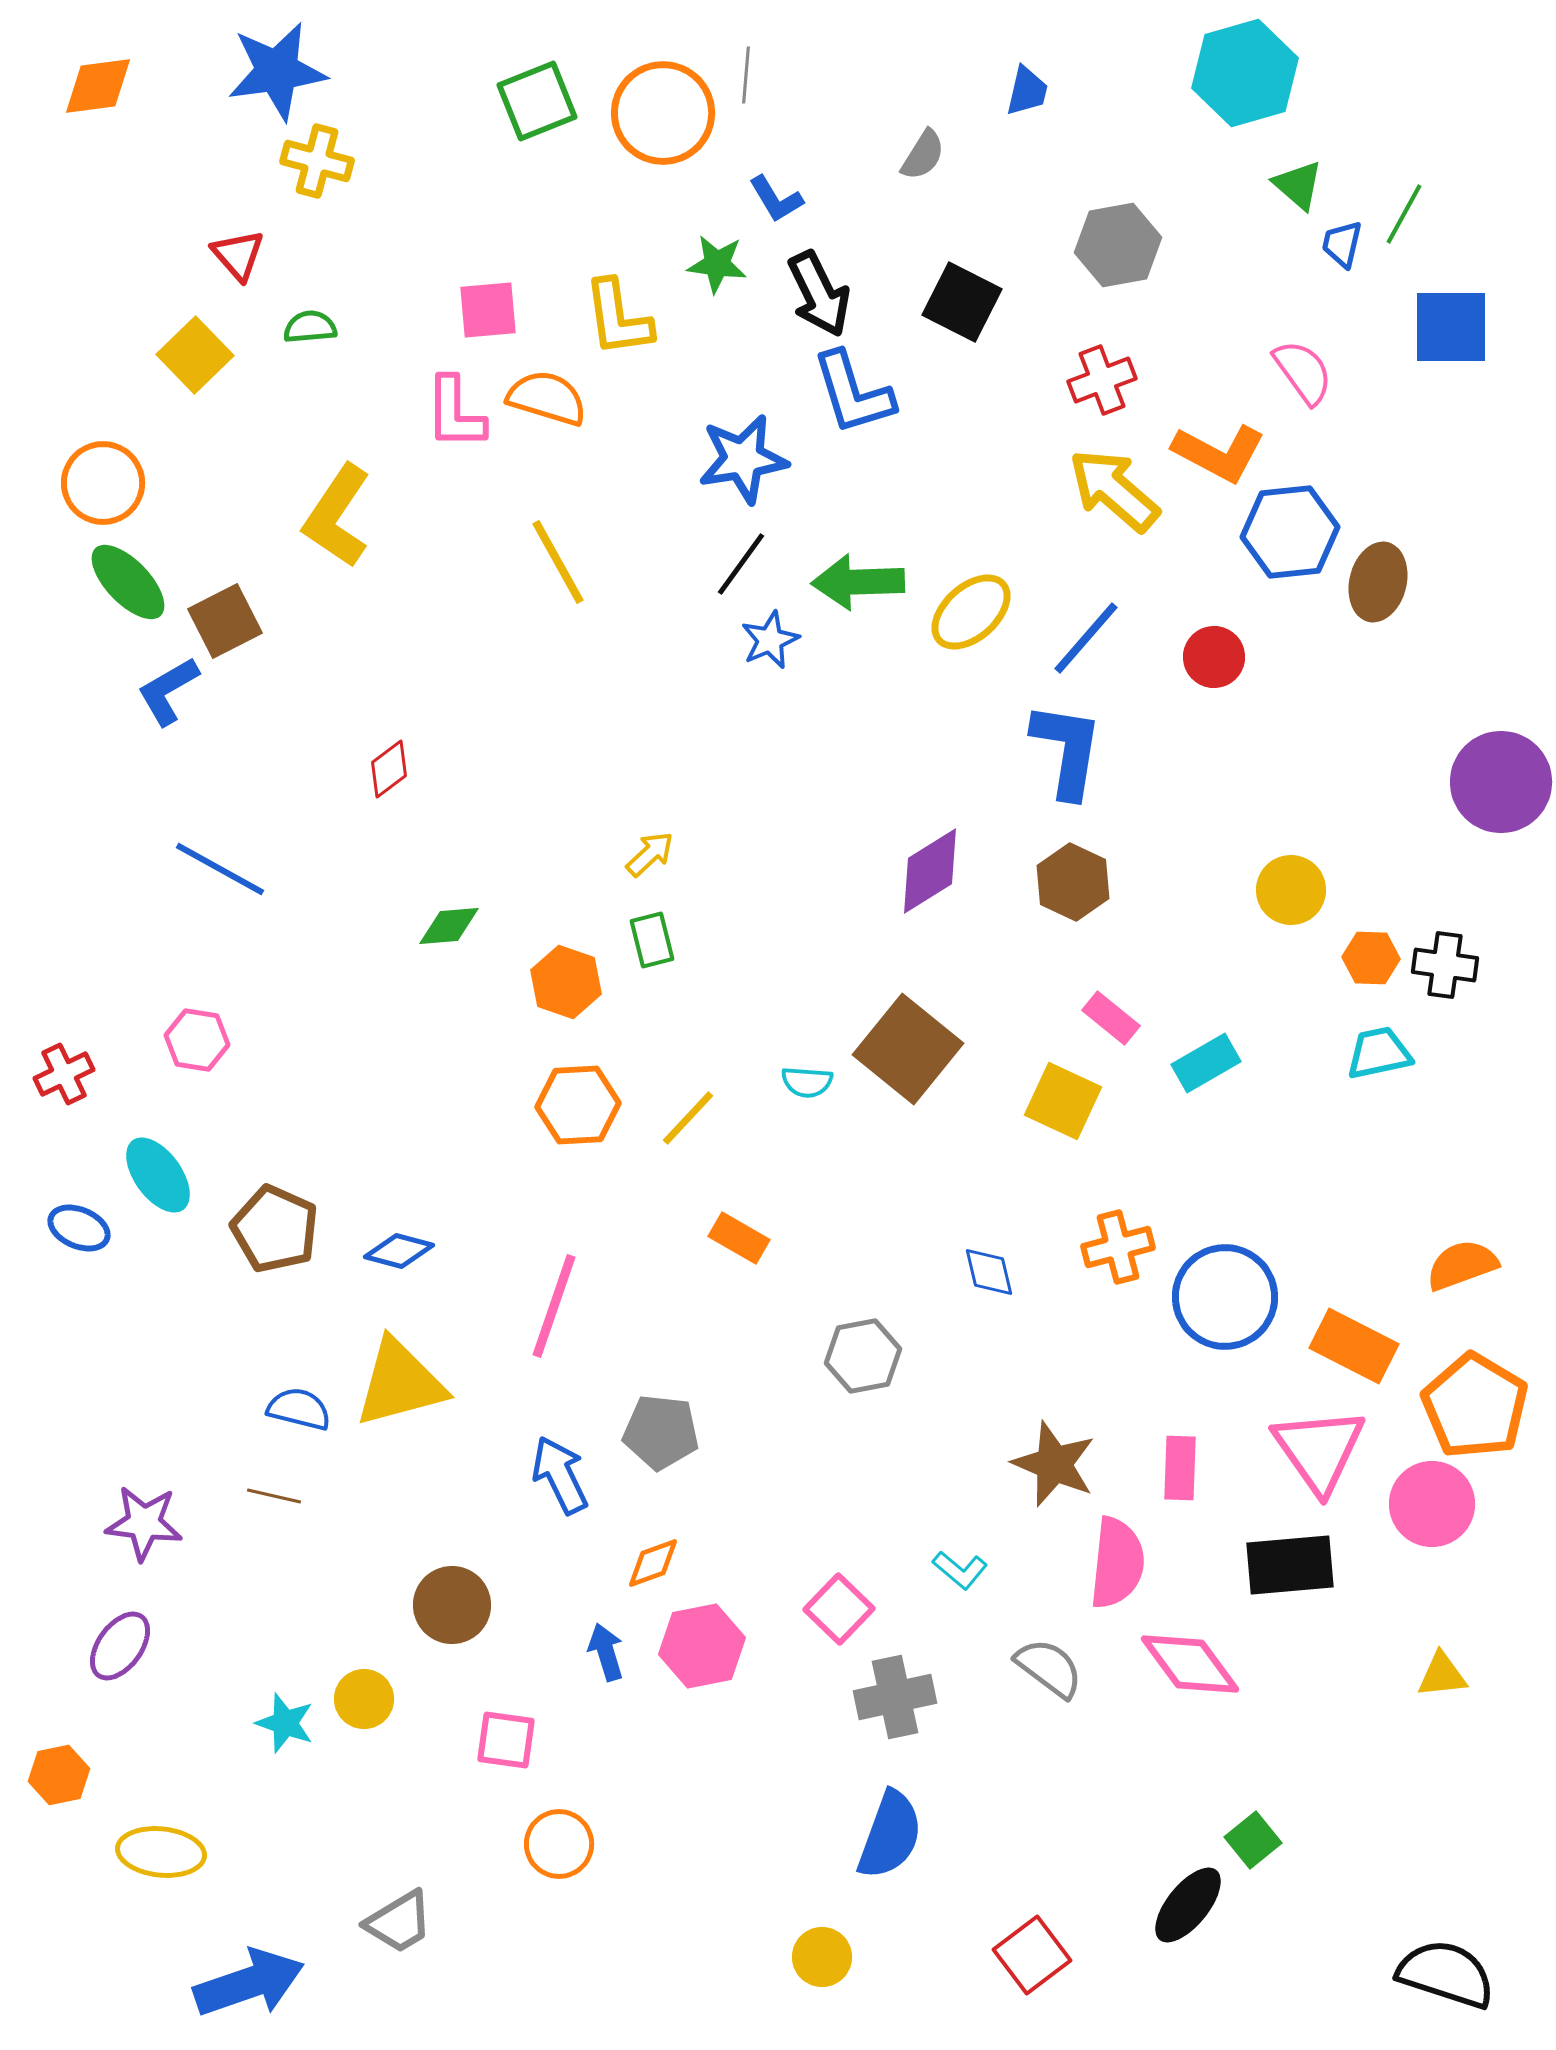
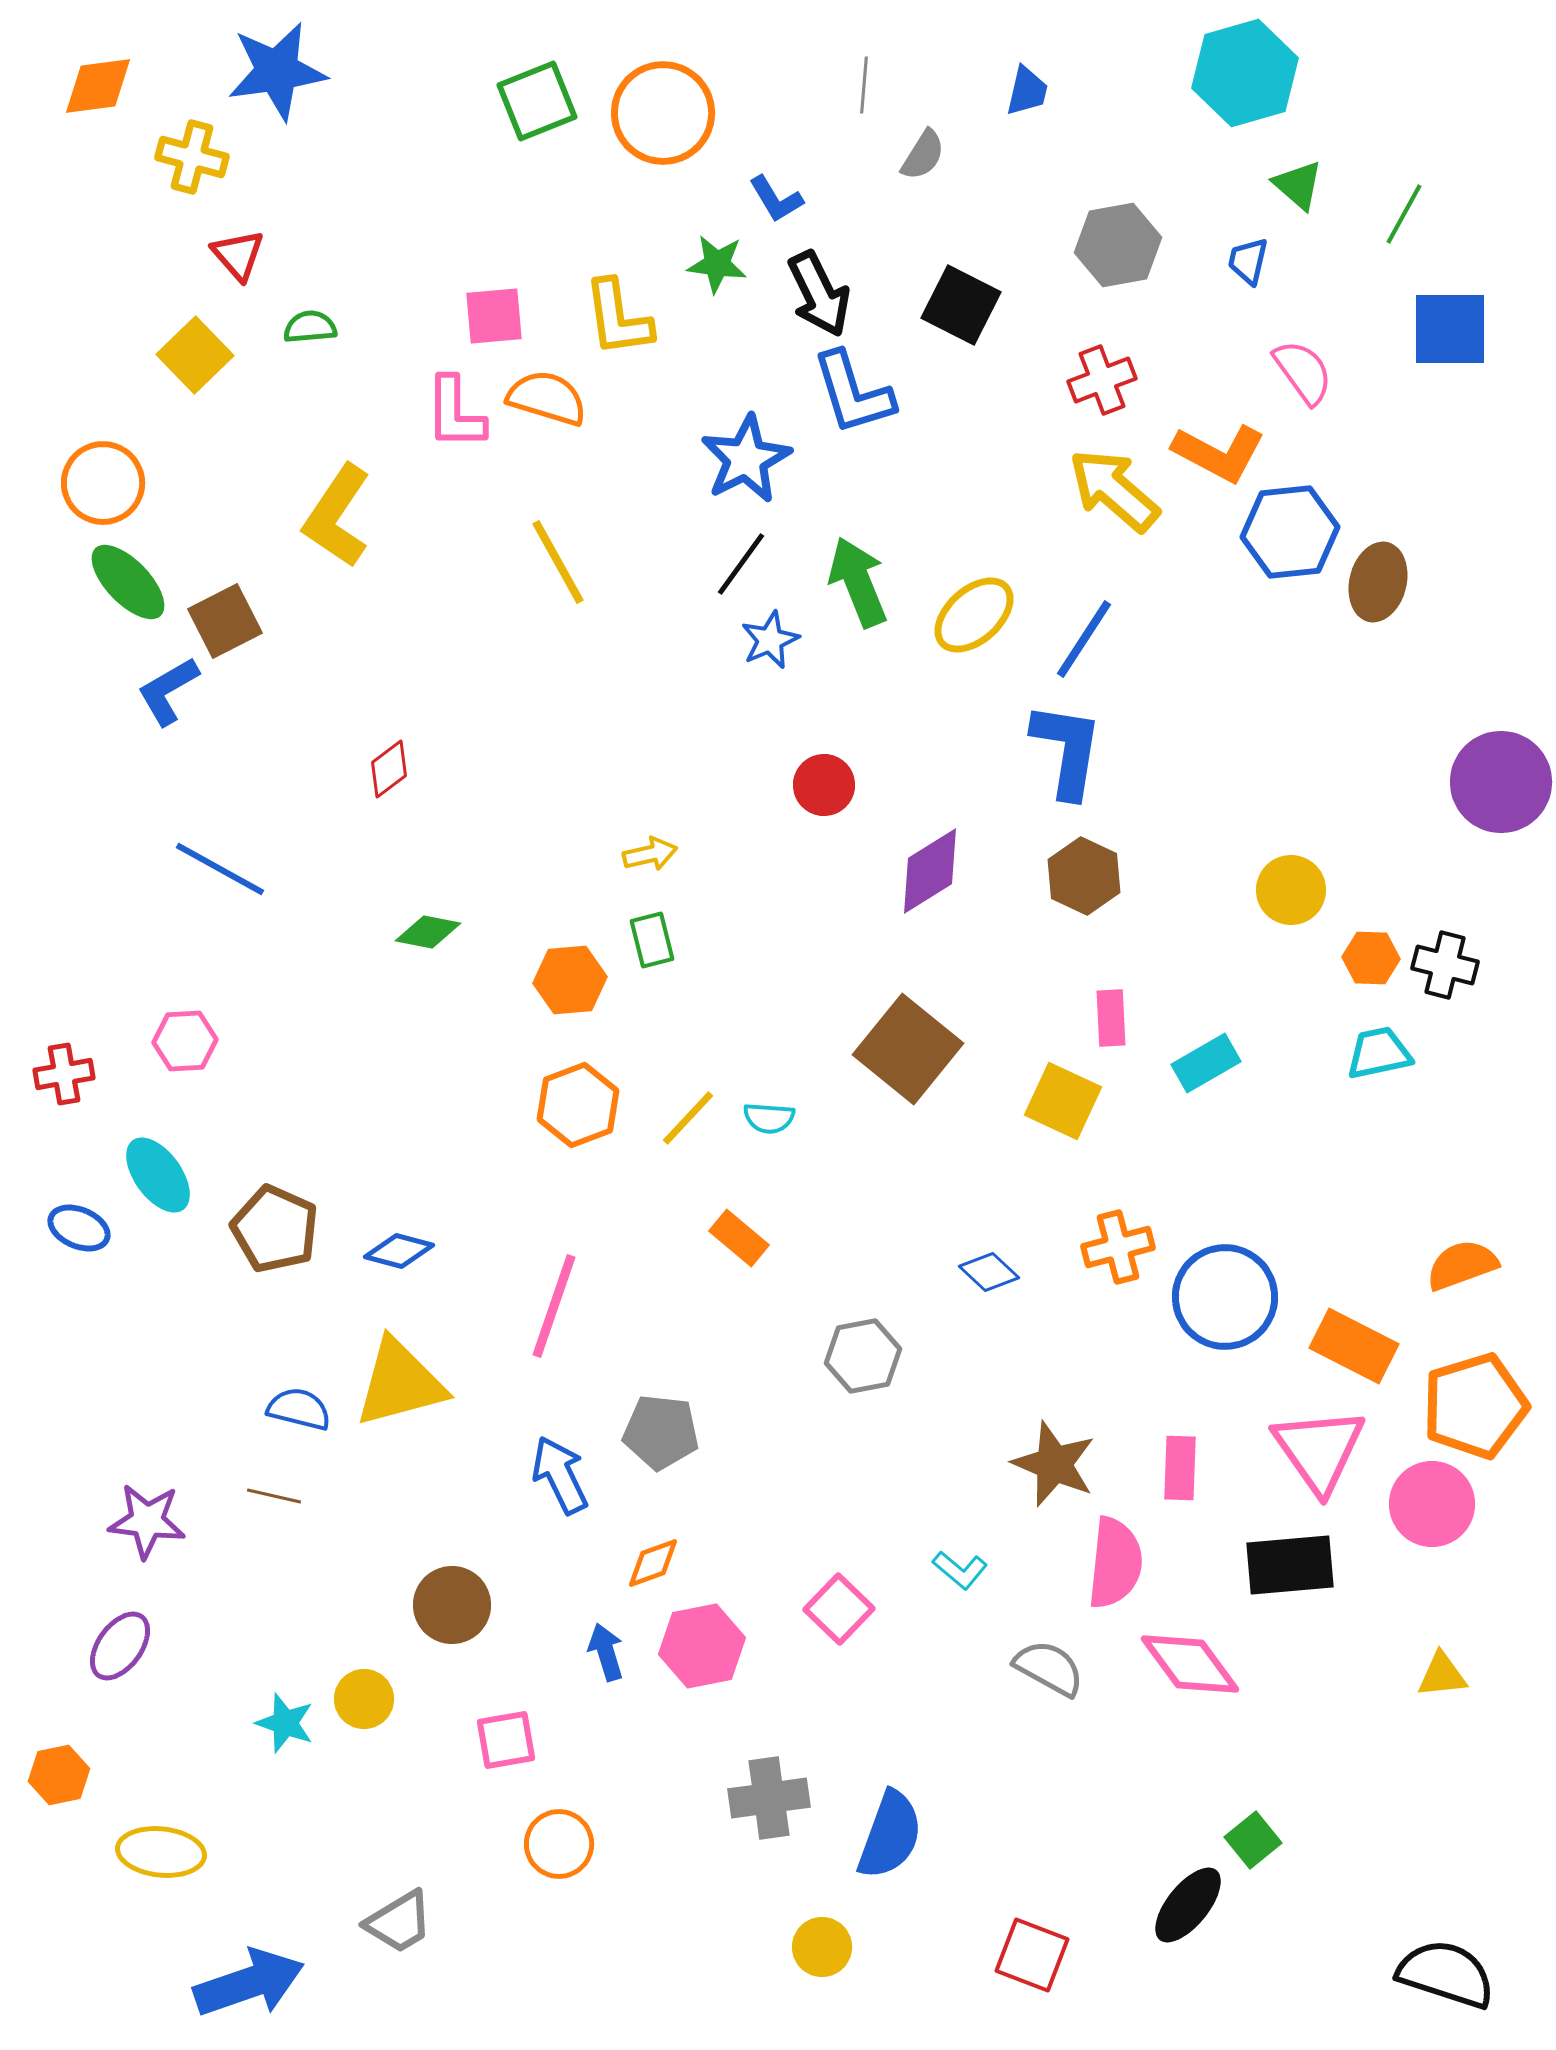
gray line at (746, 75): moved 118 px right, 10 px down
yellow cross at (317, 161): moved 125 px left, 4 px up
blue trapezoid at (1342, 244): moved 94 px left, 17 px down
black square at (962, 302): moved 1 px left, 3 px down
pink square at (488, 310): moved 6 px right, 6 px down
blue square at (1451, 327): moved 1 px left, 2 px down
blue star at (743, 459): moved 3 px right; rotated 18 degrees counterclockwise
green arrow at (858, 582): rotated 70 degrees clockwise
yellow ellipse at (971, 612): moved 3 px right, 3 px down
blue line at (1086, 638): moved 2 px left, 1 px down; rotated 8 degrees counterclockwise
red circle at (1214, 657): moved 390 px left, 128 px down
yellow arrow at (650, 854): rotated 30 degrees clockwise
brown hexagon at (1073, 882): moved 11 px right, 6 px up
green diamond at (449, 926): moved 21 px left, 6 px down; rotated 16 degrees clockwise
black cross at (1445, 965): rotated 6 degrees clockwise
orange hexagon at (566, 982): moved 4 px right, 2 px up; rotated 24 degrees counterclockwise
pink rectangle at (1111, 1018): rotated 48 degrees clockwise
pink hexagon at (197, 1040): moved 12 px left, 1 px down; rotated 12 degrees counterclockwise
red cross at (64, 1074): rotated 16 degrees clockwise
cyan semicircle at (807, 1082): moved 38 px left, 36 px down
orange hexagon at (578, 1105): rotated 18 degrees counterclockwise
orange rectangle at (739, 1238): rotated 10 degrees clockwise
blue diamond at (989, 1272): rotated 34 degrees counterclockwise
orange pentagon at (1475, 1406): rotated 24 degrees clockwise
purple star at (144, 1523): moved 3 px right, 2 px up
pink semicircle at (1117, 1563): moved 2 px left
gray semicircle at (1049, 1668): rotated 8 degrees counterclockwise
gray cross at (895, 1697): moved 126 px left, 101 px down; rotated 4 degrees clockwise
pink square at (506, 1740): rotated 18 degrees counterclockwise
red square at (1032, 1955): rotated 32 degrees counterclockwise
yellow circle at (822, 1957): moved 10 px up
